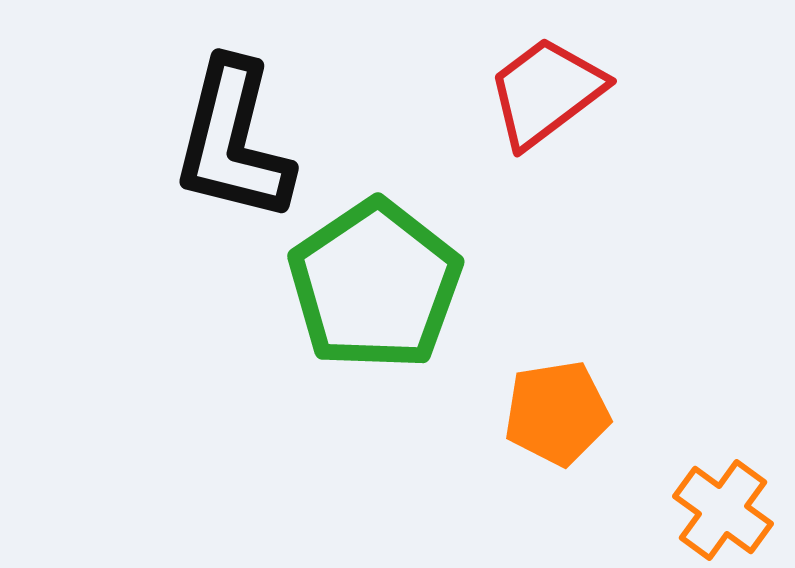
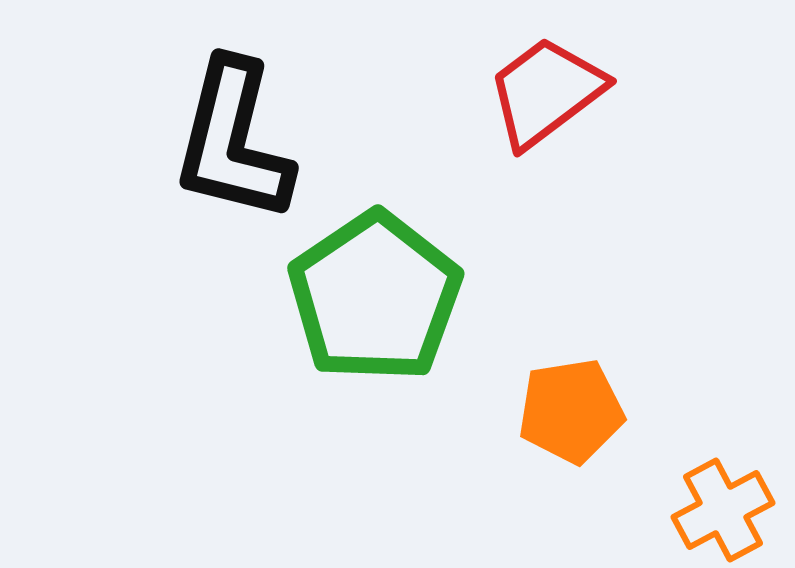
green pentagon: moved 12 px down
orange pentagon: moved 14 px right, 2 px up
orange cross: rotated 26 degrees clockwise
